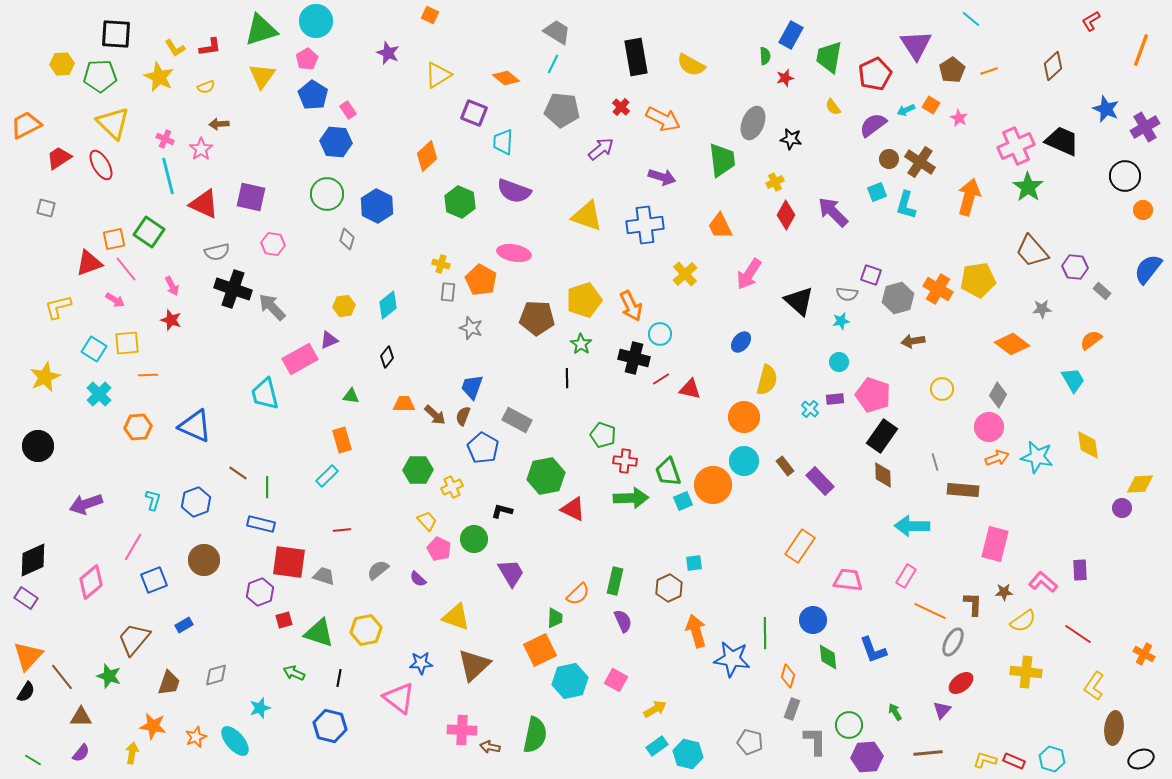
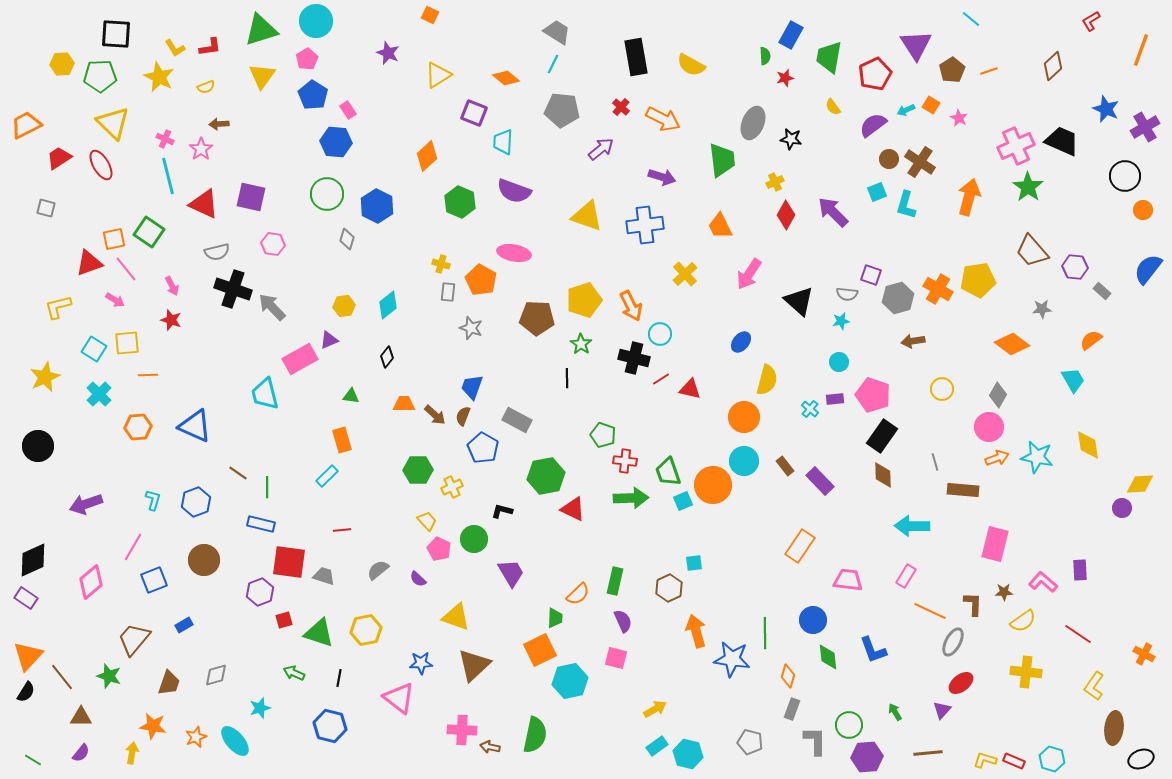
pink square at (616, 680): moved 22 px up; rotated 15 degrees counterclockwise
